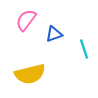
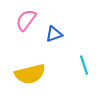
cyan line: moved 16 px down
